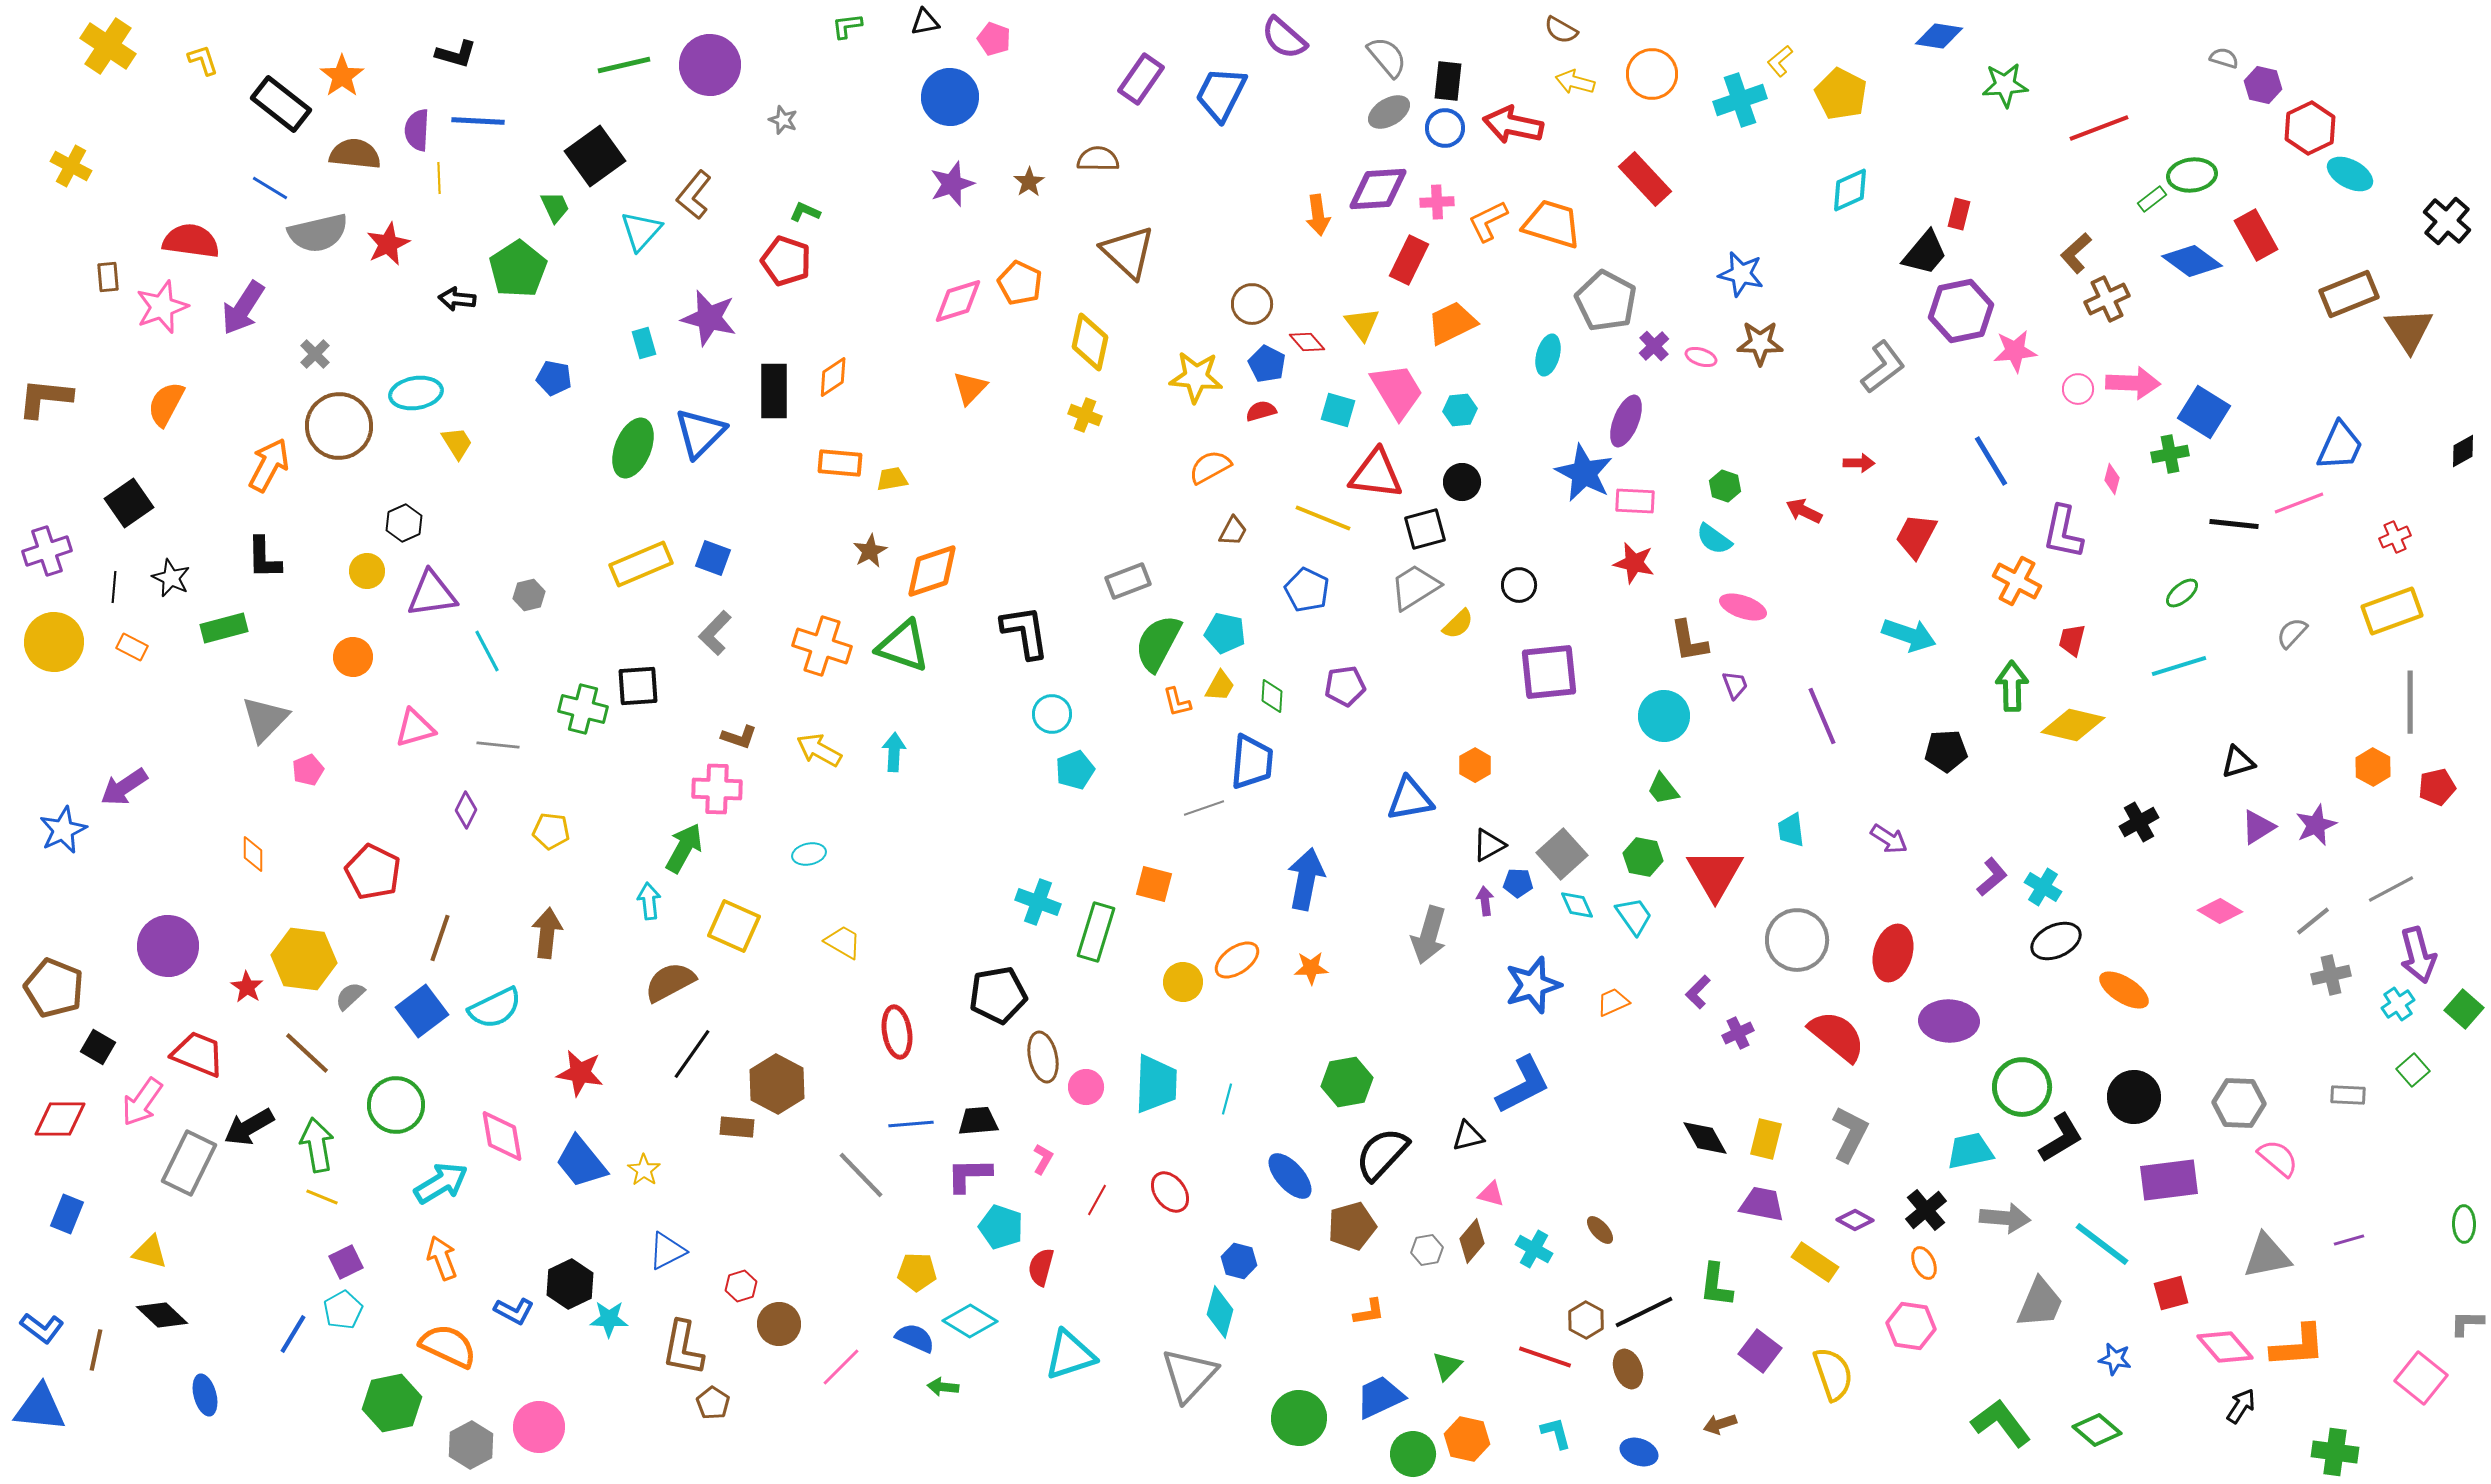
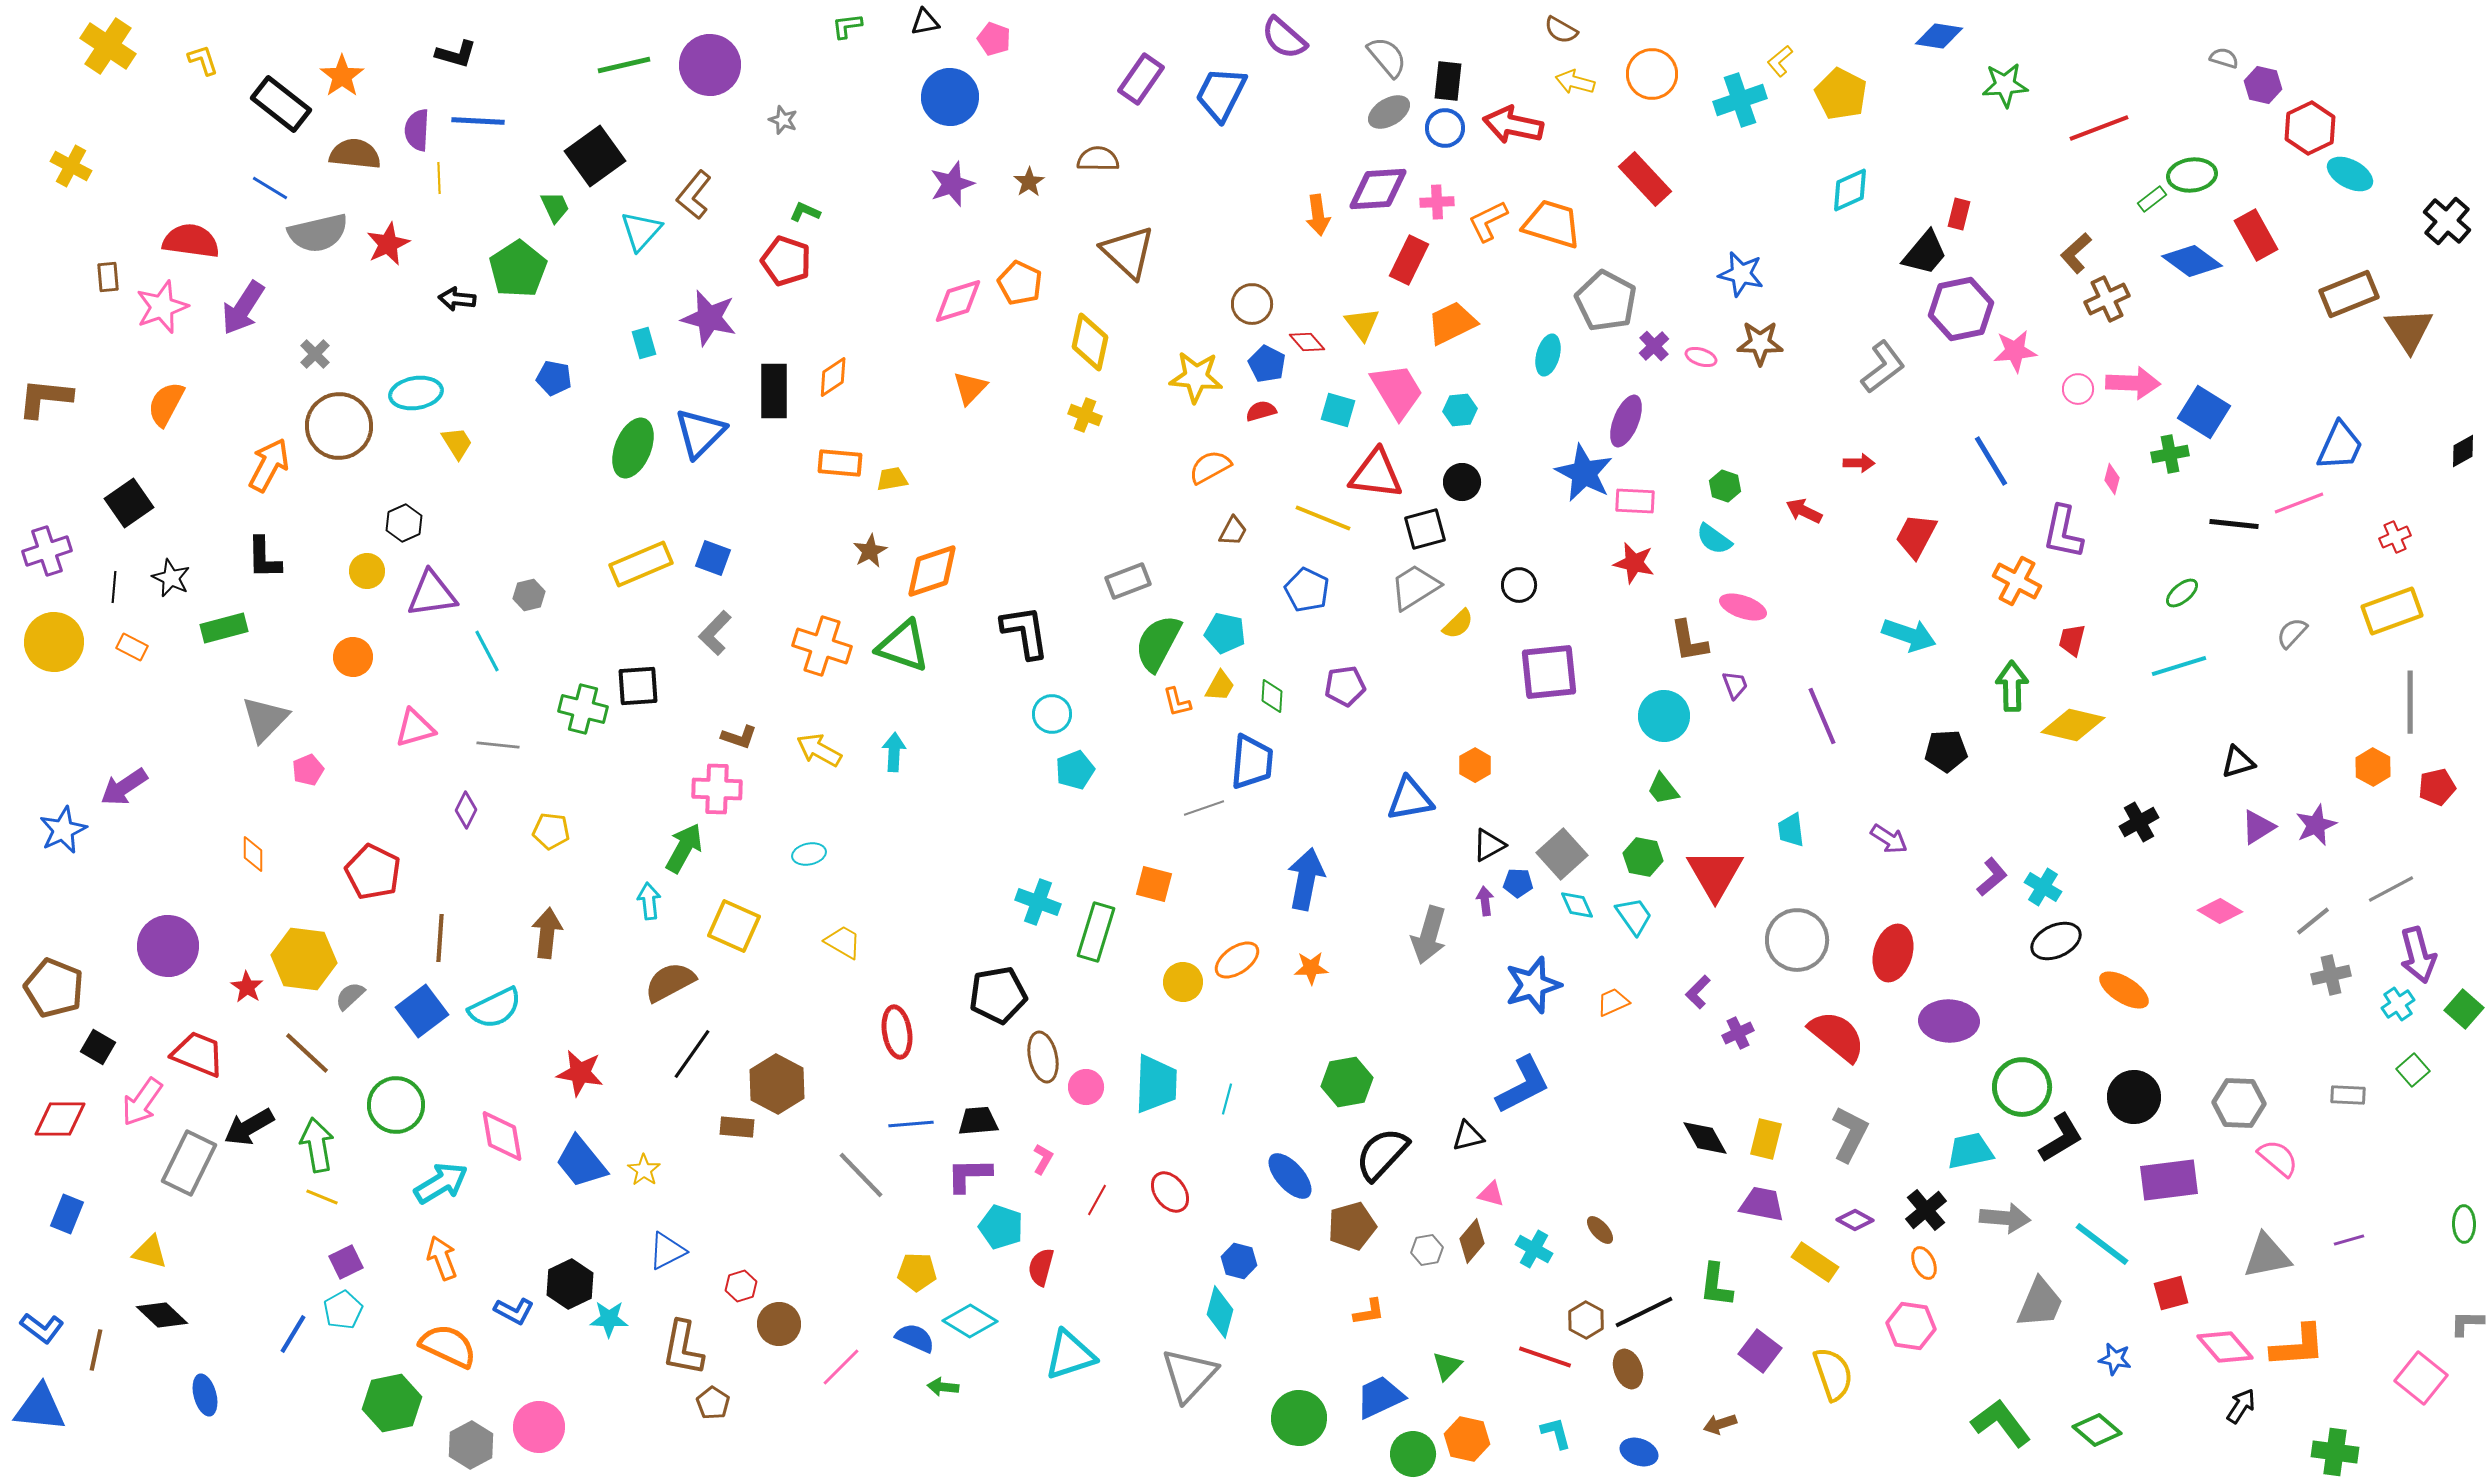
purple hexagon at (1961, 311): moved 2 px up
brown line at (440, 938): rotated 15 degrees counterclockwise
